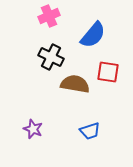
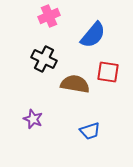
black cross: moved 7 px left, 2 px down
purple star: moved 10 px up
